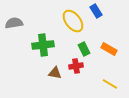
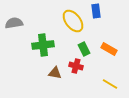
blue rectangle: rotated 24 degrees clockwise
red cross: rotated 24 degrees clockwise
